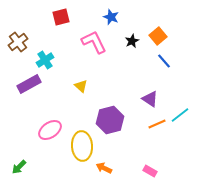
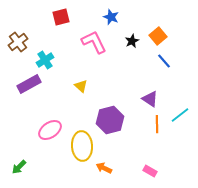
orange line: rotated 66 degrees counterclockwise
